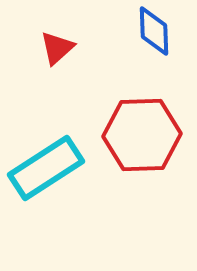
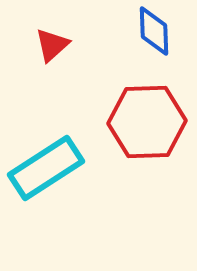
red triangle: moved 5 px left, 3 px up
red hexagon: moved 5 px right, 13 px up
